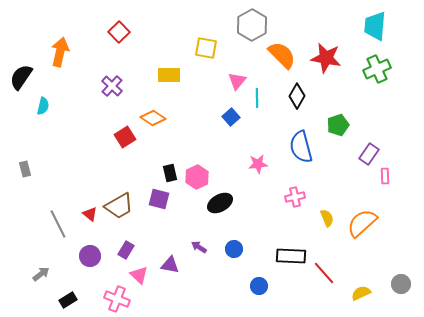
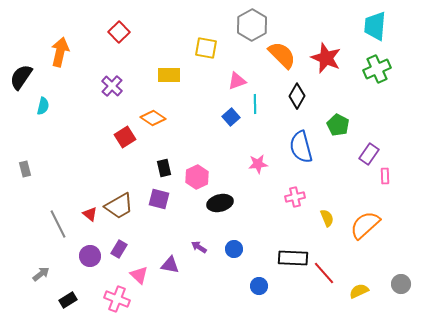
red star at (326, 58): rotated 12 degrees clockwise
pink triangle at (237, 81): rotated 30 degrees clockwise
cyan line at (257, 98): moved 2 px left, 6 px down
green pentagon at (338, 125): rotated 25 degrees counterclockwise
black rectangle at (170, 173): moved 6 px left, 5 px up
black ellipse at (220, 203): rotated 15 degrees clockwise
orange semicircle at (362, 223): moved 3 px right, 2 px down
purple rectangle at (126, 250): moved 7 px left, 1 px up
black rectangle at (291, 256): moved 2 px right, 2 px down
yellow semicircle at (361, 293): moved 2 px left, 2 px up
